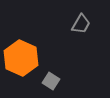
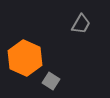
orange hexagon: moved 4 px right
